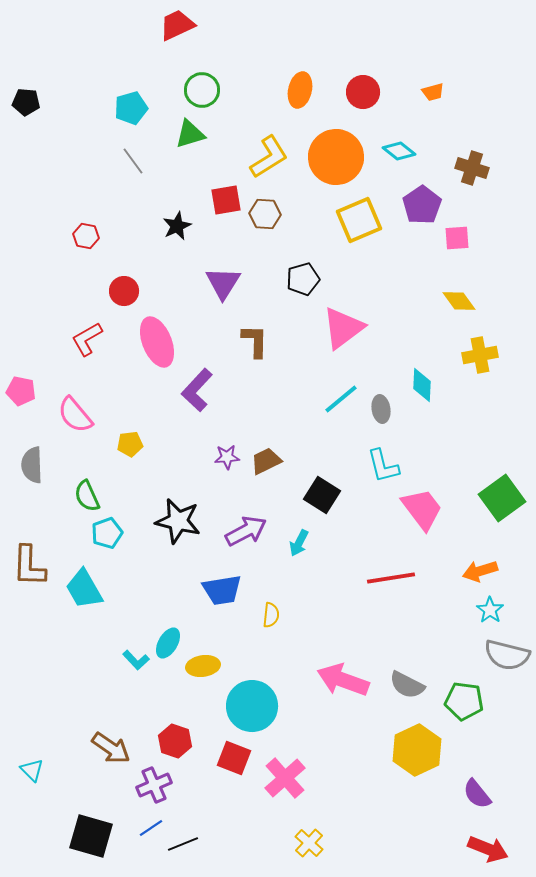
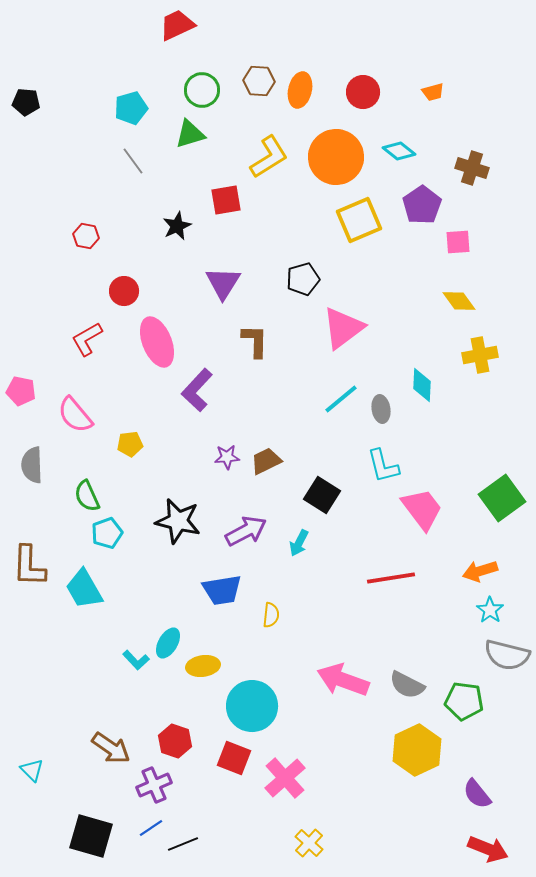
brown hexagon at (265, 214): moved 6 px left, 133 px up
pink square at (457, 238): moved 1 px right, 4 px down
